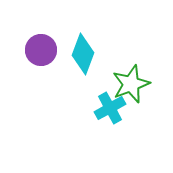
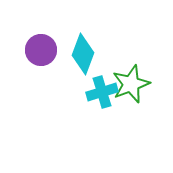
cyan cross: moved 8 px left, 16 px up; rotated 12 degrees clockwise
